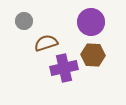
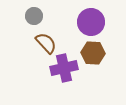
gray circle: moved 10 px right, 5 px up
brown semicircle: rotated 65 degrees clockwise
brown hexagon: moved 2 px up
